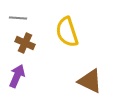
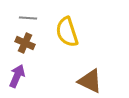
gray line: moved 10 px right
